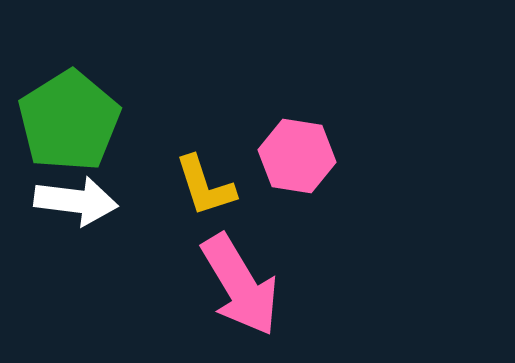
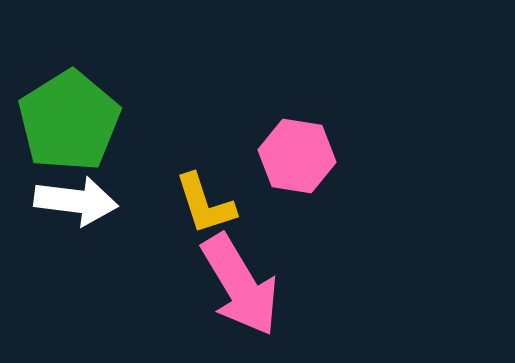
yellow L-shape: moved 18 px down
